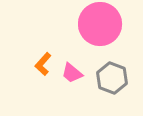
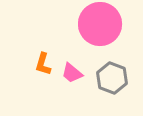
orange L-shape: rotated 25 degrees counterclockwise
